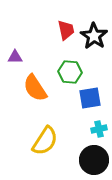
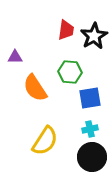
red trapezoid: rotated 20 degrees clockwise
black star: rotated 8 degrees clockwise
cyan cross: moved 9 px left
black circle: moved 2 px left, 3 px up
